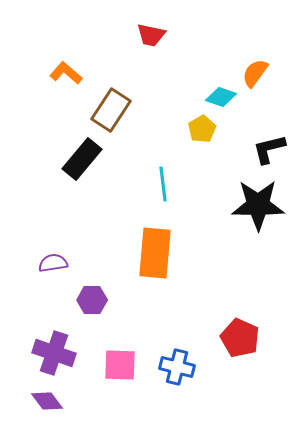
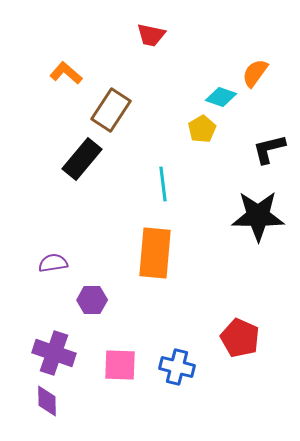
black star: moved 11 px down
purple diamond: rotated 36 degrees clockwise
